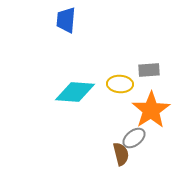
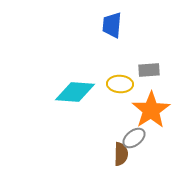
blue trapezoid: moved 46 px right, 5 px down
brown semicircle: rotated 15 degrees clockwise
